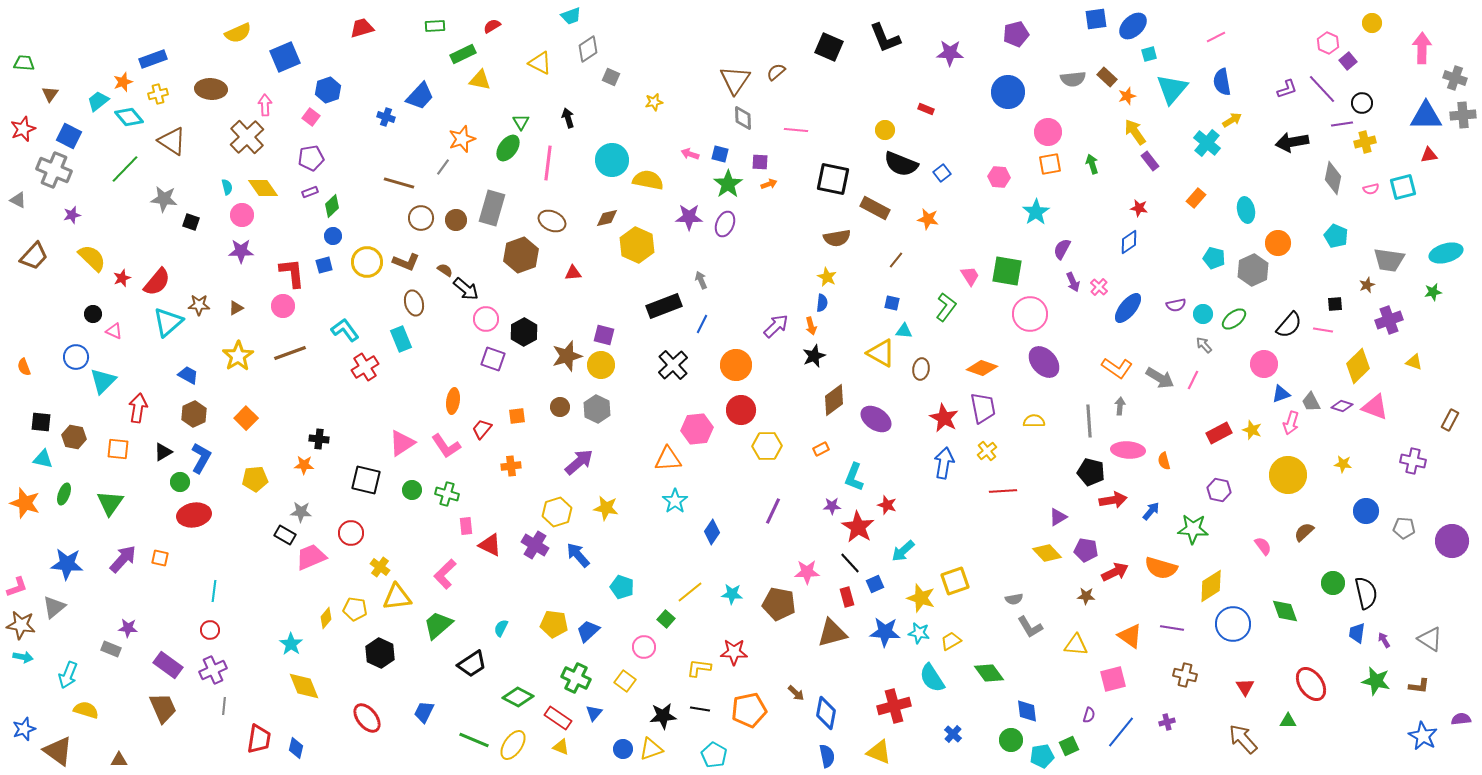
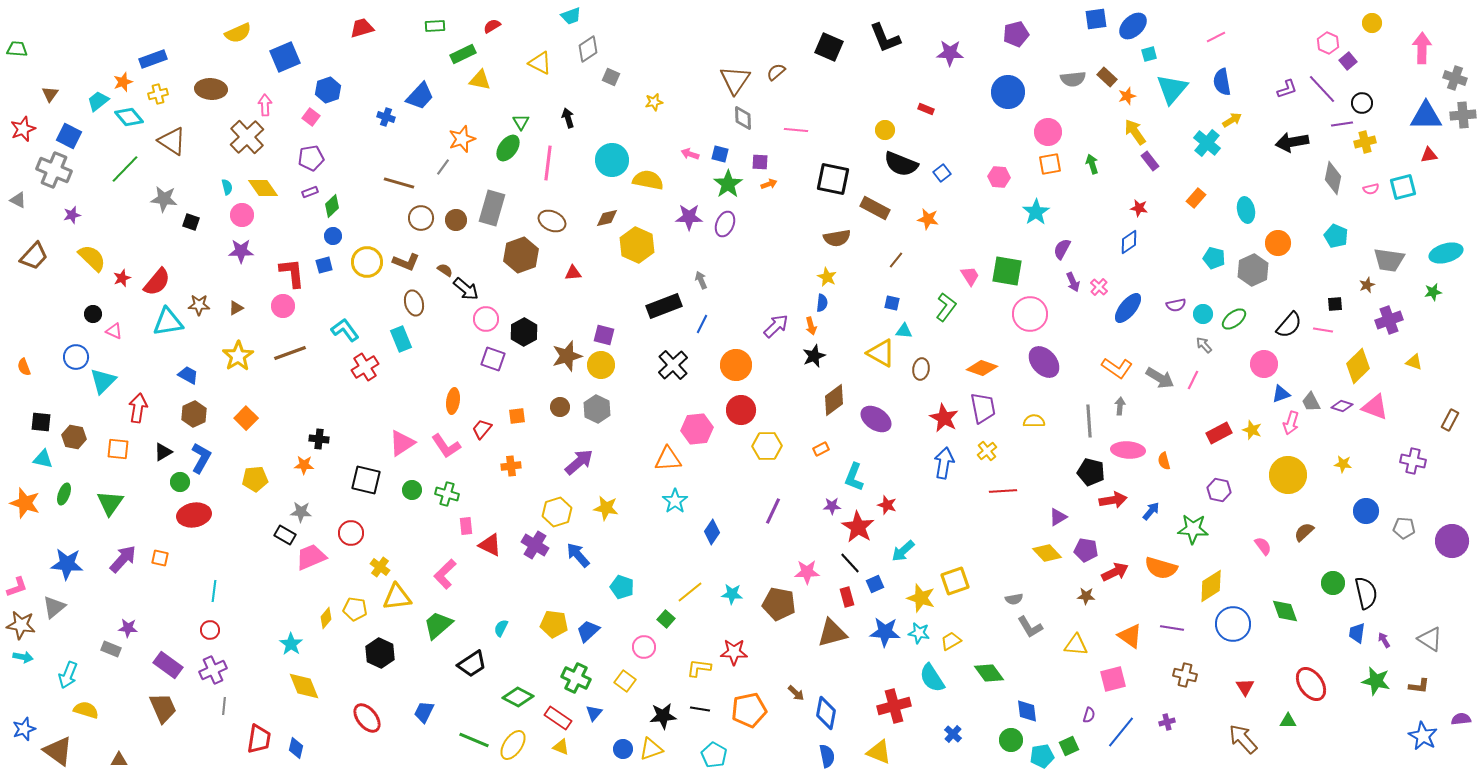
green trapezoid at (24, 63): moved 7 px left, 14 px up
cyan triangle at (168, 322): rotated 32 degrees clockwise
